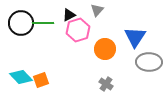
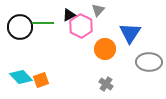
gray triangle: moved 1 px right
black circle: moved 1 px left, 4 px down
pink hexagon: moved 3 px right, 4 px up; rotated 15 degrees counterclockwise
blue triangle: moved 5 px left, 4 px up
